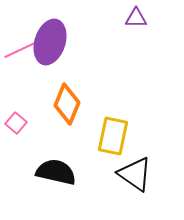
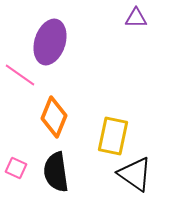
pink line: moved 25 px down; rotated 60 degrees clockwise
orange diamond: moved 13 px left, 13 px down
pink square: moved 45 px down; rotated 15 degrees counterclockwise
black semicircle: rotated 111 degrees counterclockwise
